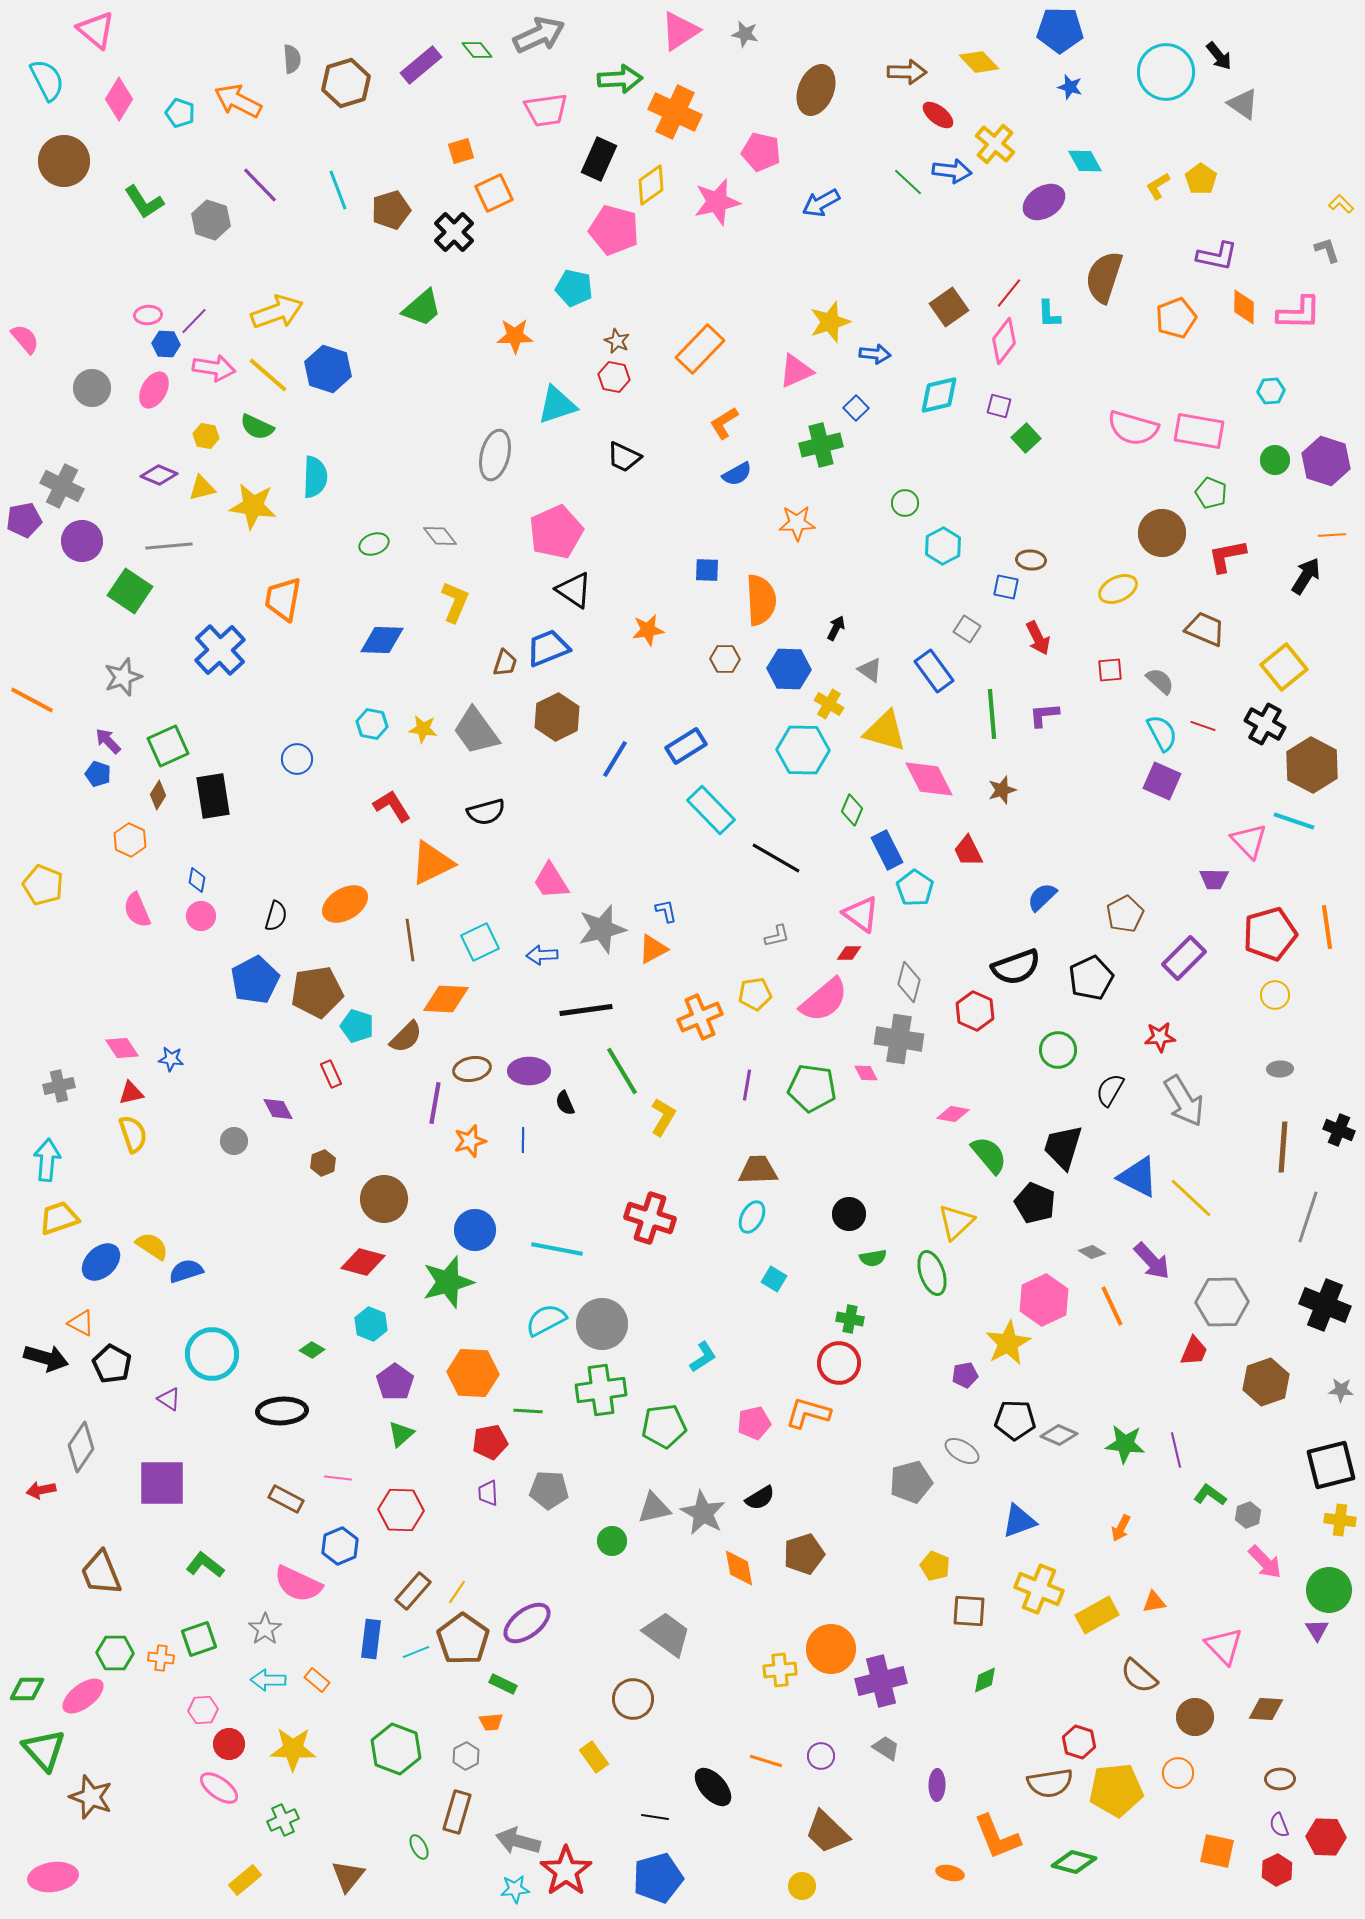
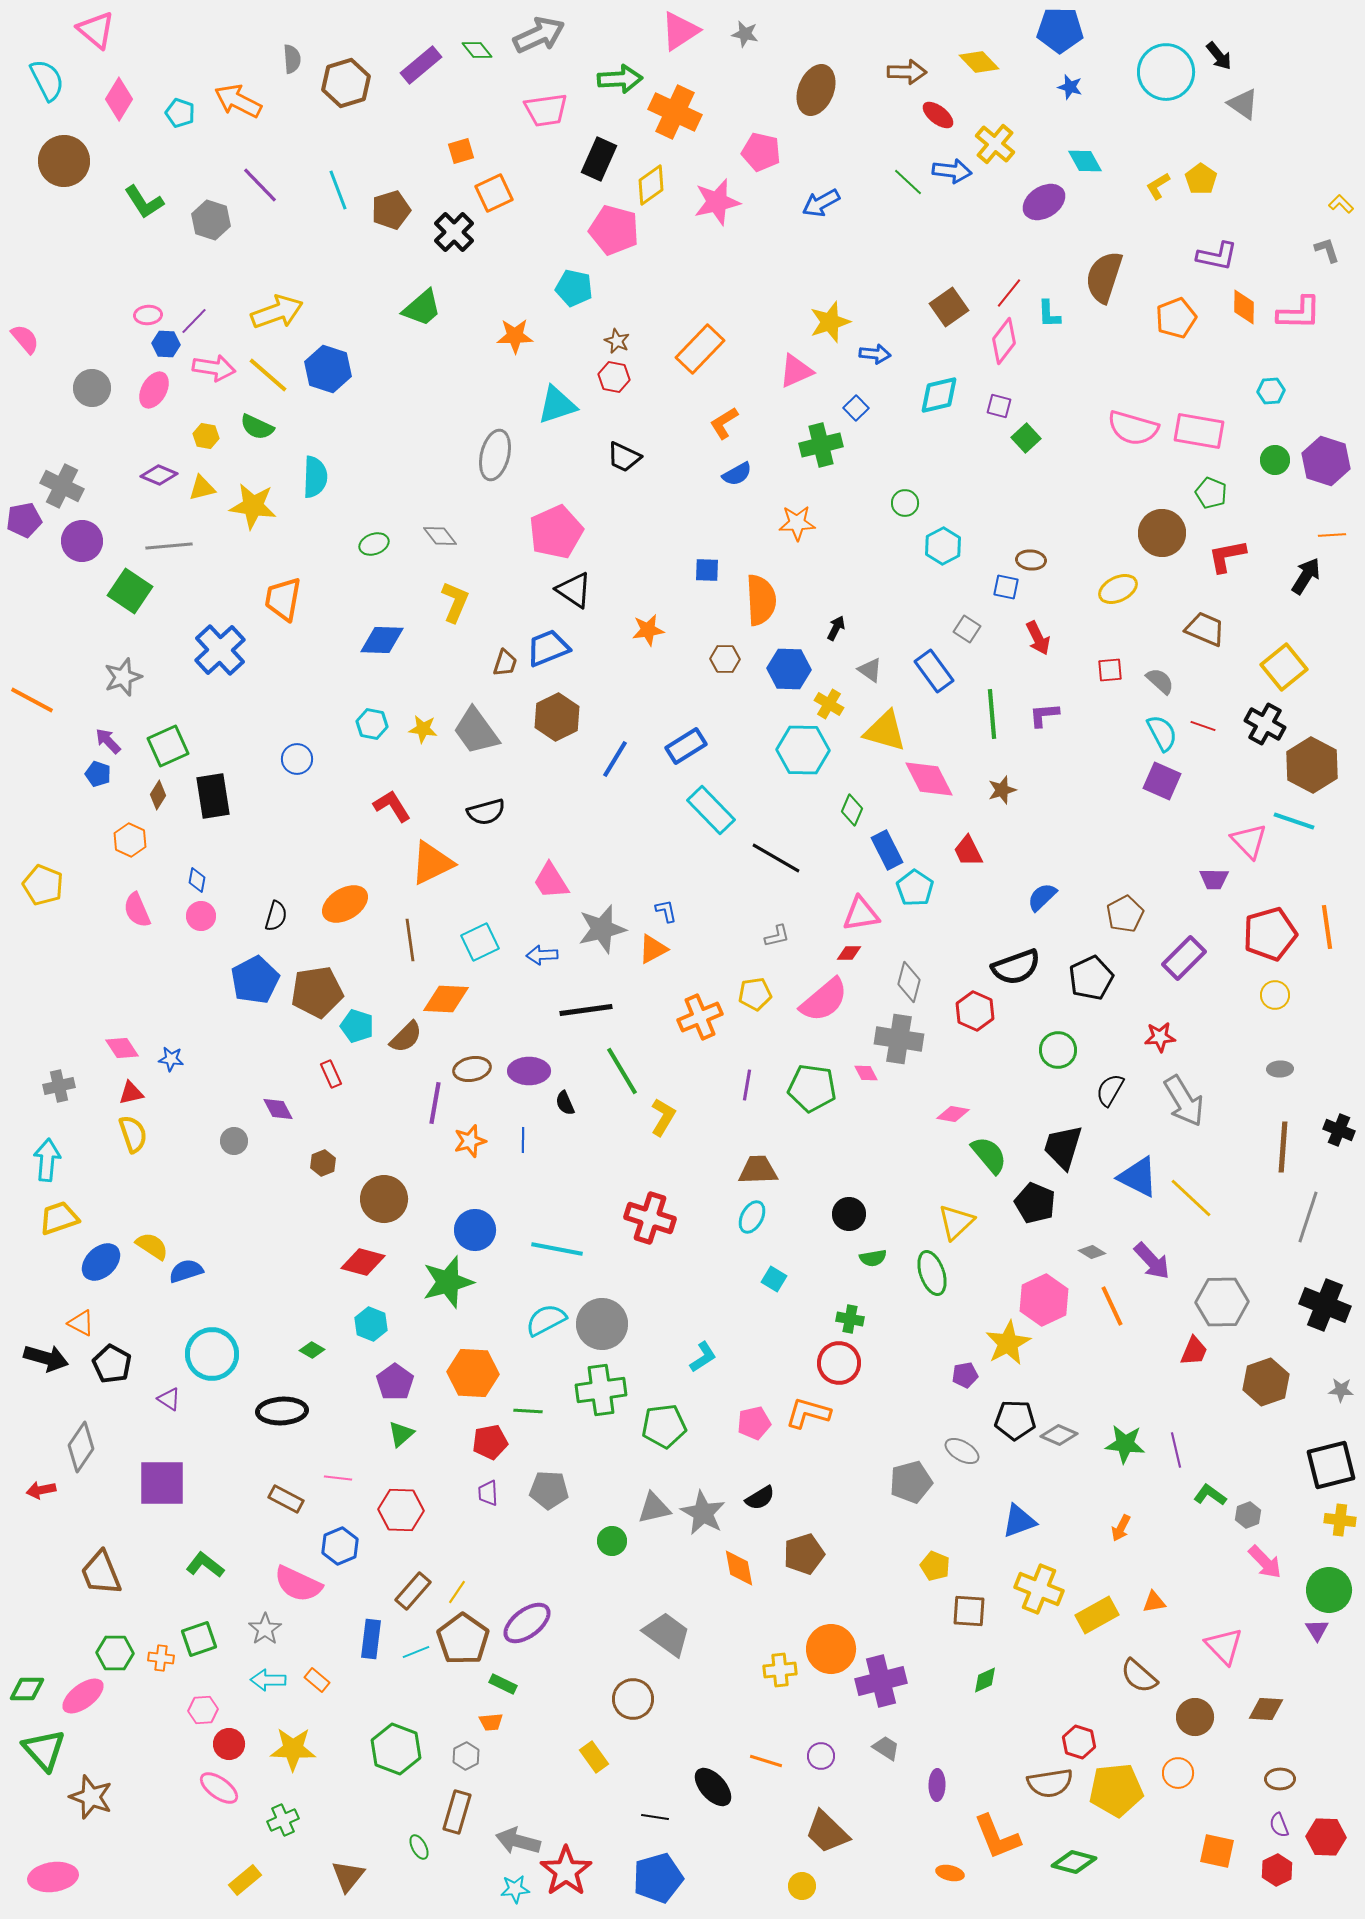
pink triangle at (861, 914): rotated 45 degrees counterclockwise
